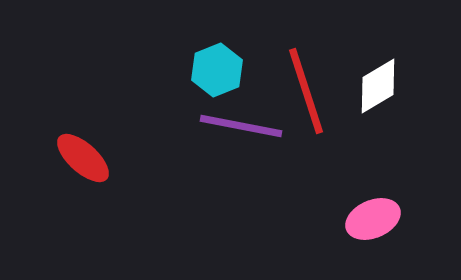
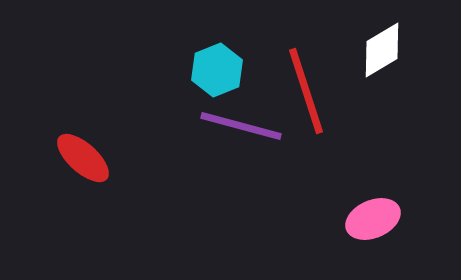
white diamond: moved 4 px right, 36 px up
purple line: rotated 4 degrees clockwise
